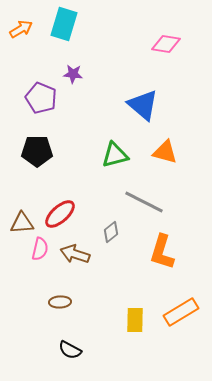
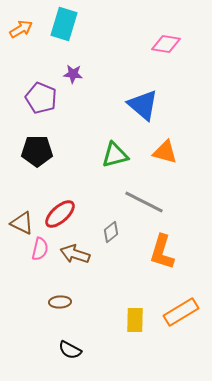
brown triangle: rotated 30 degrees clockwise
